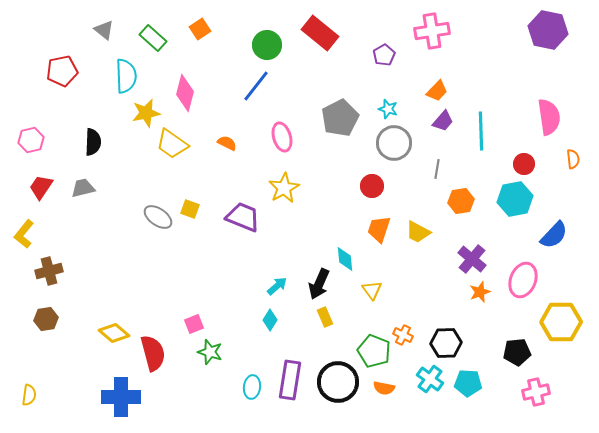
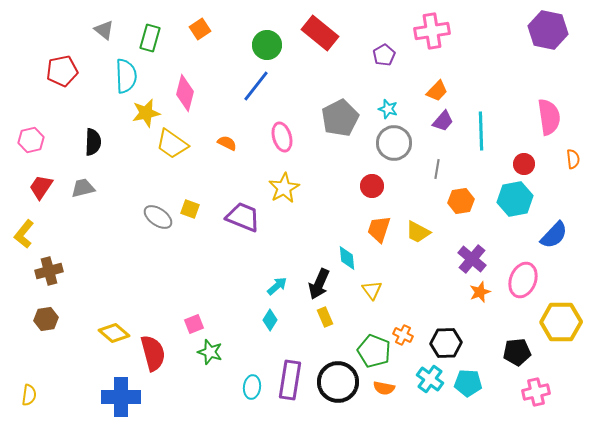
green rectangle at (153, 38): moved 3 px left; rotated 64 degrees clockwise
cyan diamond at (345, 259): moved 2 px right, 1 px up
